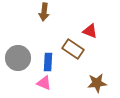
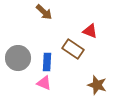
brown arrow: rotated 54 degrees counterclockwise
blue rectangle: moved 1 px left
brown star: moved 2 px down; rotated 24 degrees clockwise
